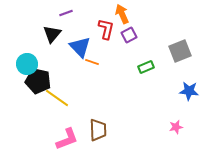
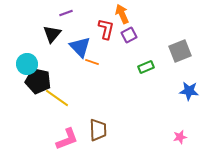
pink star: moved 4 px right, 10 px down
